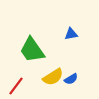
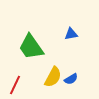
green trapezoid: moved 1 px left, 3 px up
yellow semicircle: rotated 30 degrees counterclockwise
red line: moved 1 px left, 1 px up; rotated 12 degrees counterclockwise
